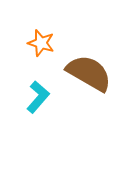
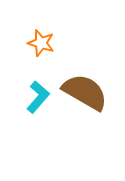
brown semicircle: moved 4 px left, 19 px down
